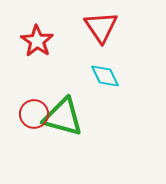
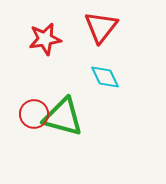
red triangle: rotated 12 degrees clockwise
red star: moved 8 px right, 2 px up; rotated 28 degrees clockwise
cyan diamond: moved 1 px down
